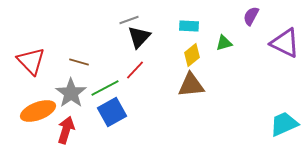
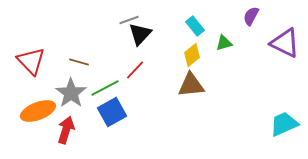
cyan rectangle: moved 6 px right; rotated 48 degrees clockwise
black triangle: moved 1 px right, 3 px up
